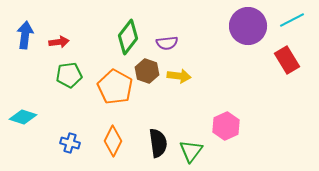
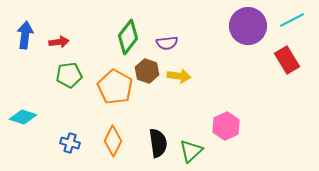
green triangle: rotated 10 degrees clockwise
